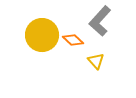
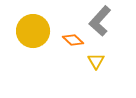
yellow circle: moved 9 px left, 4 px up
yellow triangle: rotated 12 degrees clockwise
